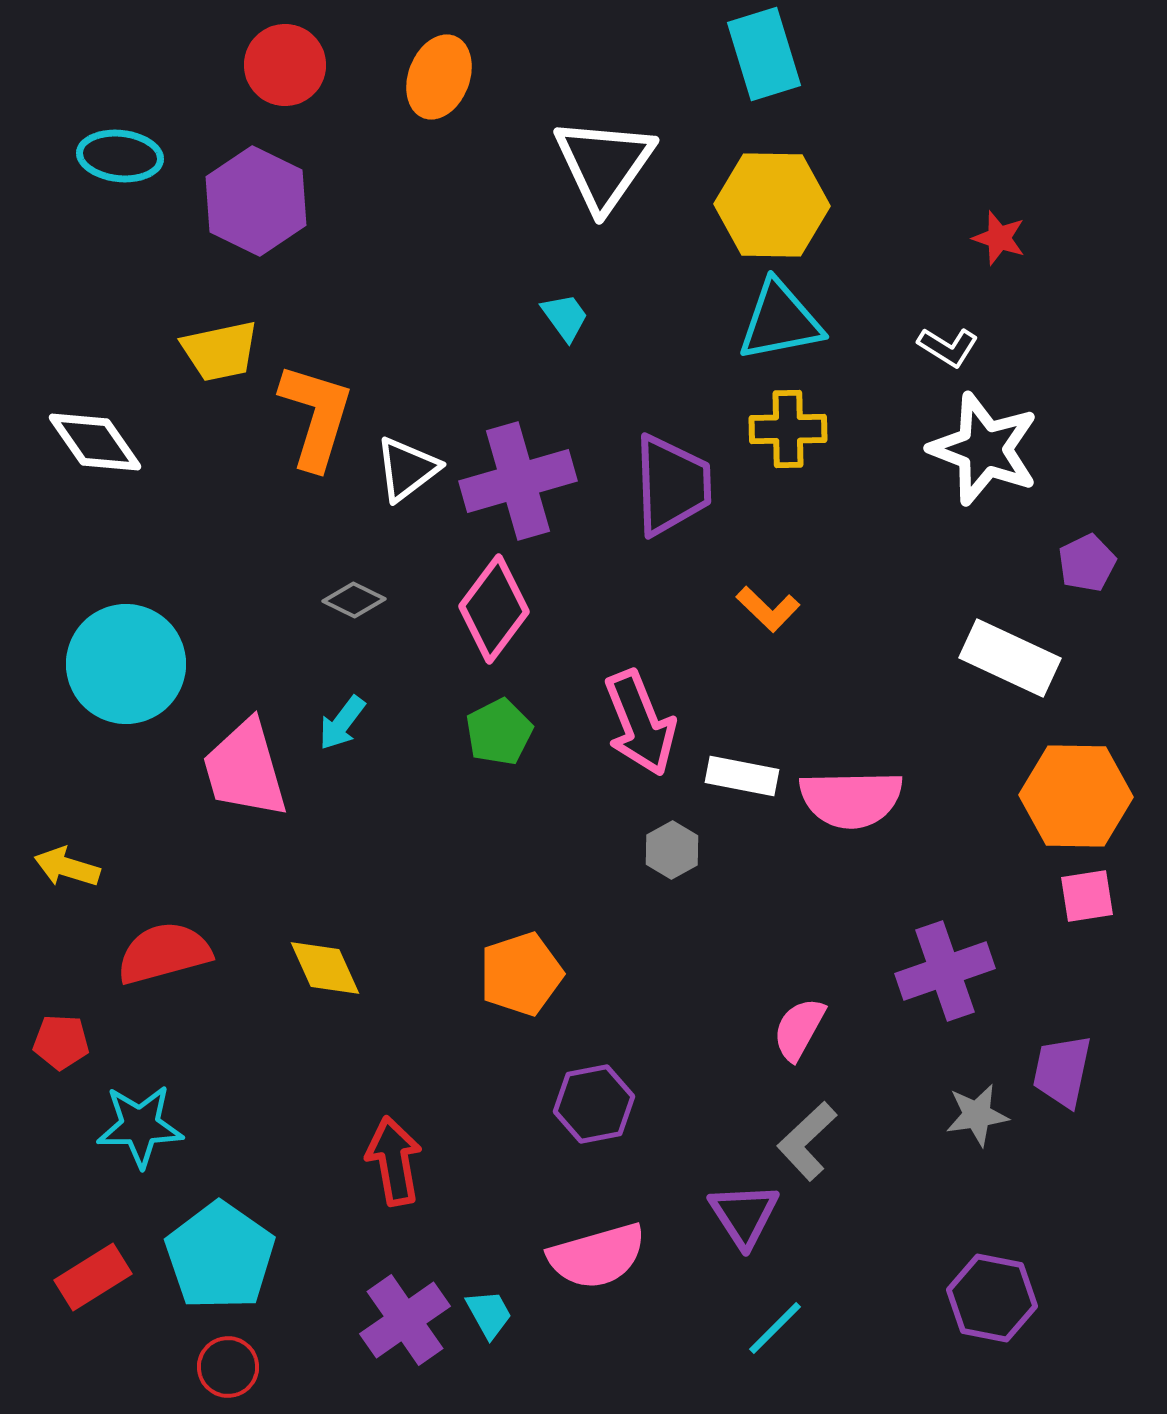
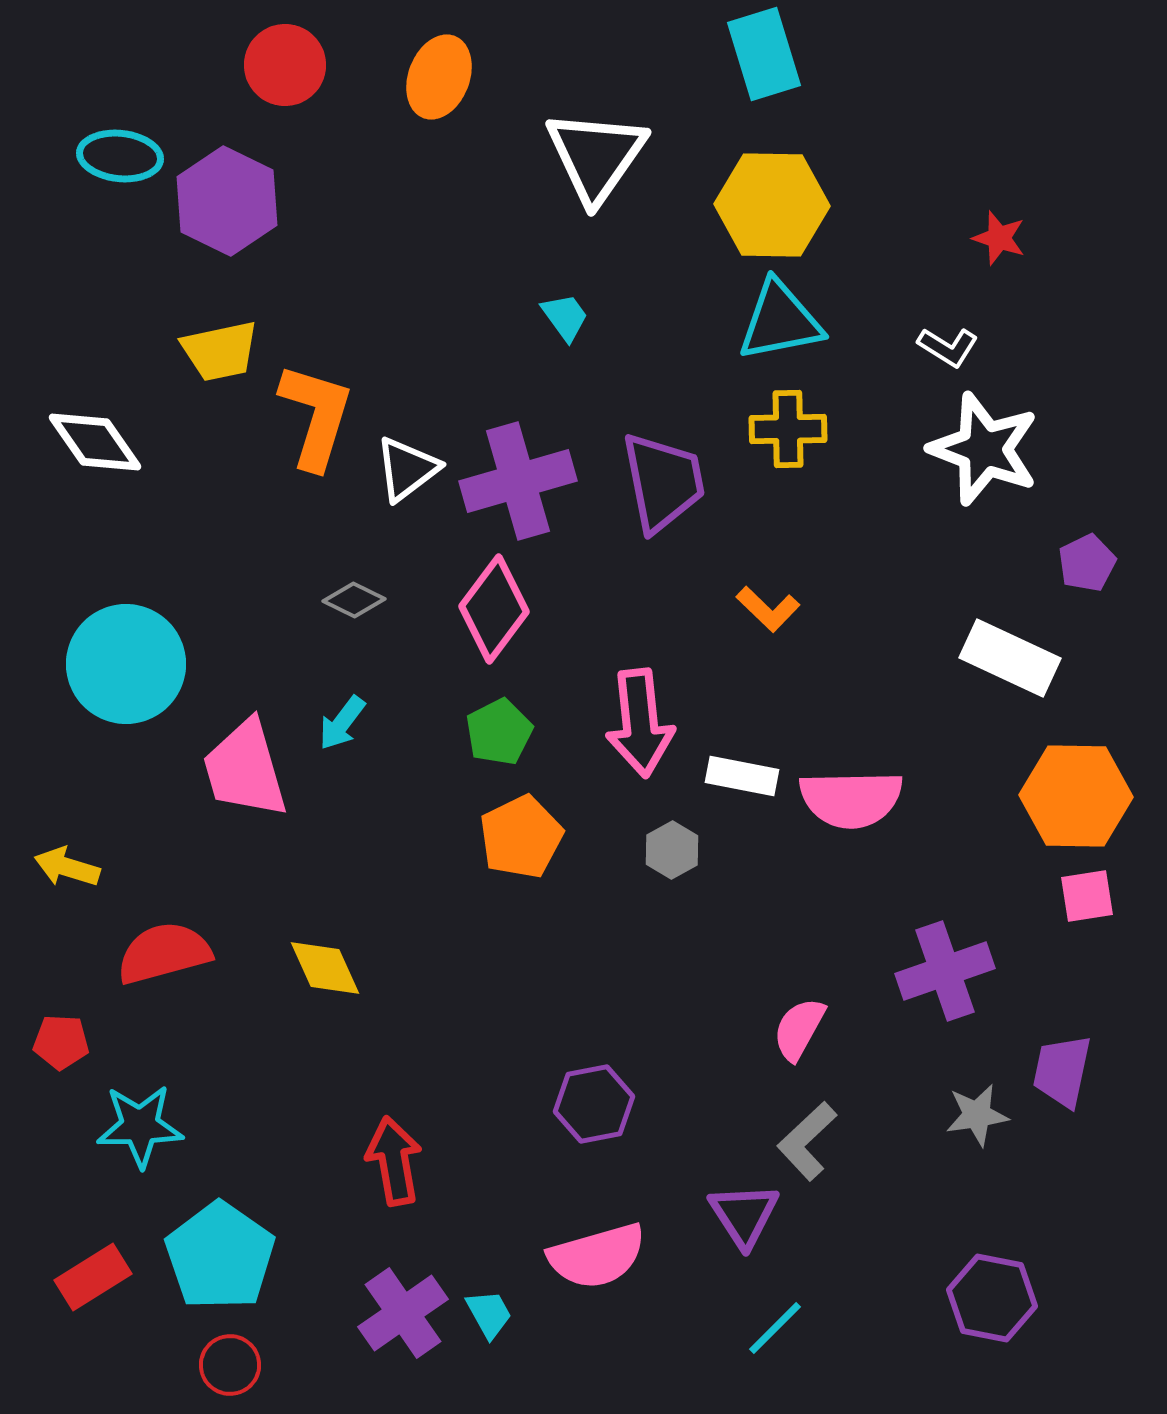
white triangle at (604, 164): moved 8 px left, 8 px up
purple hexagon at (256, 201): moved 29 px left
purple trapezoid at (672, 485): moved 9 px left, 3 px up; rotated 9 degrees counterclockwise
pink arrow at (640, 723): rotated 16 degrees clockwise
orange pentagon at (521, 974): moved 137 px up; rotated 8 degrees counterclockwise
purple cross at (405, 1320): moved 2 px left, 7 px up
red circle at (228, 1367): moved 2 px right, 2 px up
